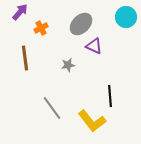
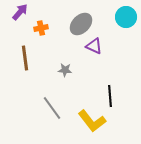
orange cross: rotated 16 degrees clockwise
gray star: moved 3 px left, 5 px down; rotated 16 degrees clockwise
